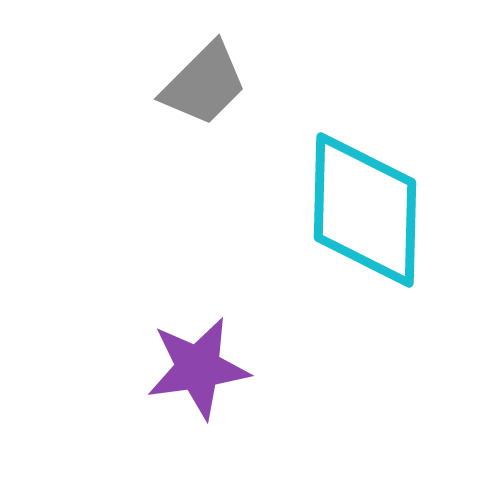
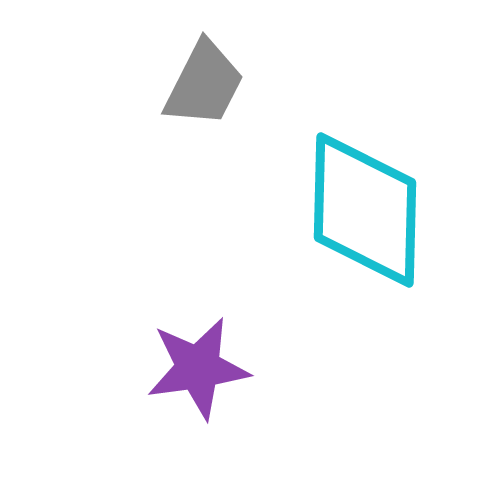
gray trapezoid: rotated 18 degrees counterclockwise
